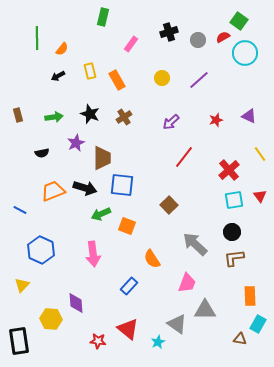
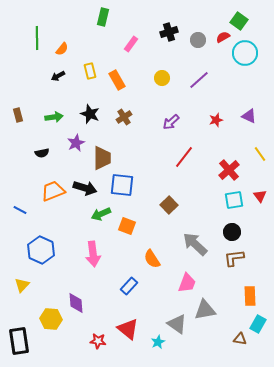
gray triangle at (205, 310): rotated 10 degrees counterclockwise
